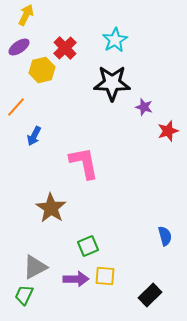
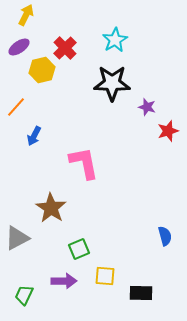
purple star: moved 3 px right
green square: moved 9 px left, 3 px down
gray triangle: moved 18 px left, 29 px up
purple arrow: moved 12 px left, 2 px down
black rectangle: moved 9 px left, 2 px up; rotated 45 degrees clockwise
